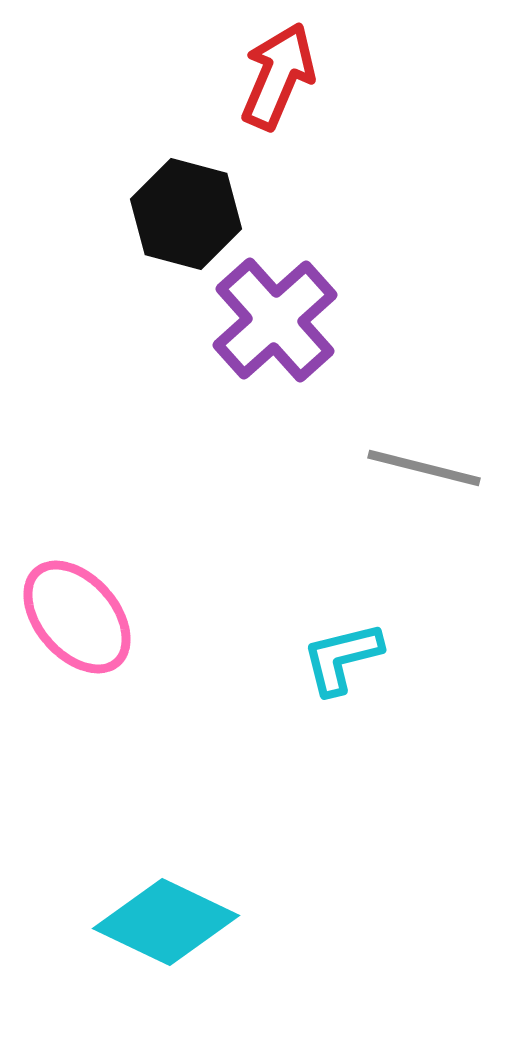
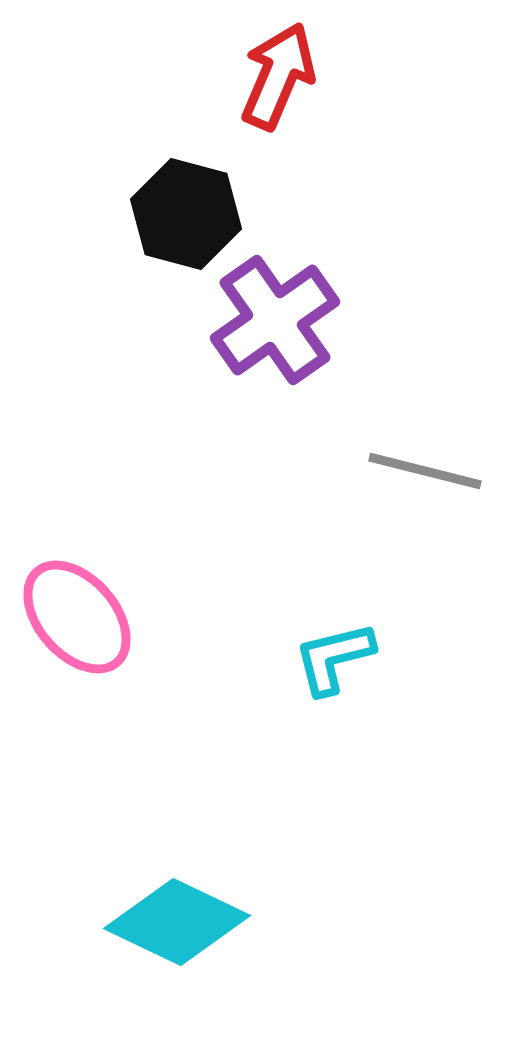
purple cross: rotated 7 degrees clockwise
gray line: moved 1 px right, 3 px down
cyan L-shape: moved 8 px left
cyan diamond: moved 11 px right
